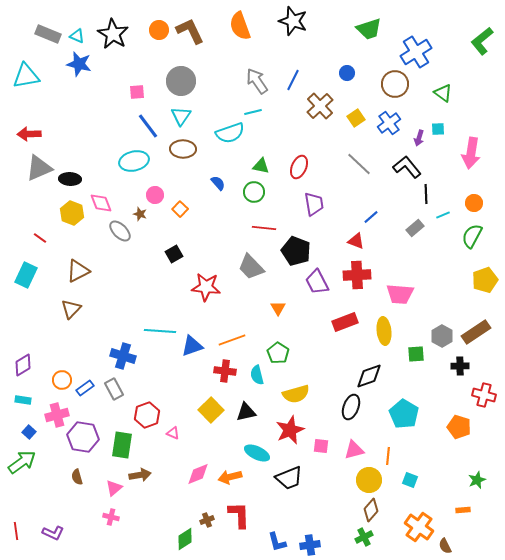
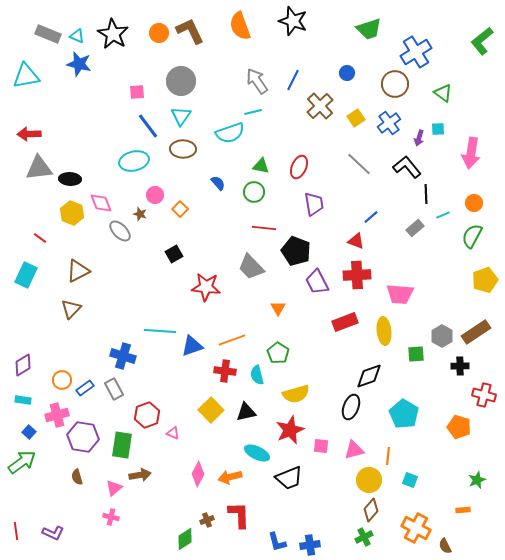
orange circle at (159, 30): moved 3 px down
gray triangle at (39, 168): rotated 16 degrees clockwise
pink diamond at (198, 474): rotated 40 degrees counterclockwise
orange cross at (419, 527): moved 3 px left, 1 px down; rotated 8 degrees counterclockwise
